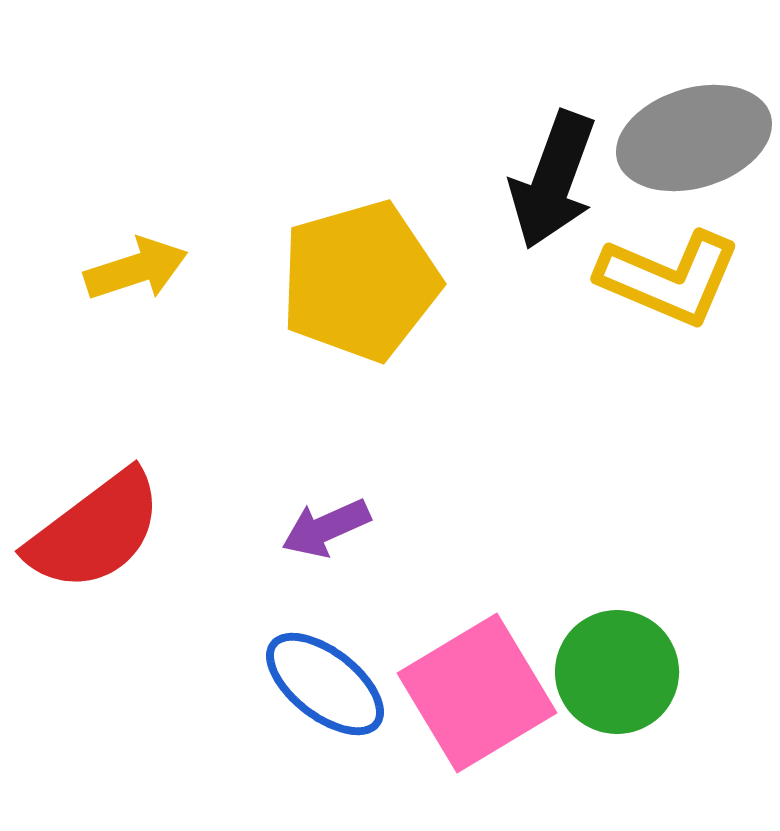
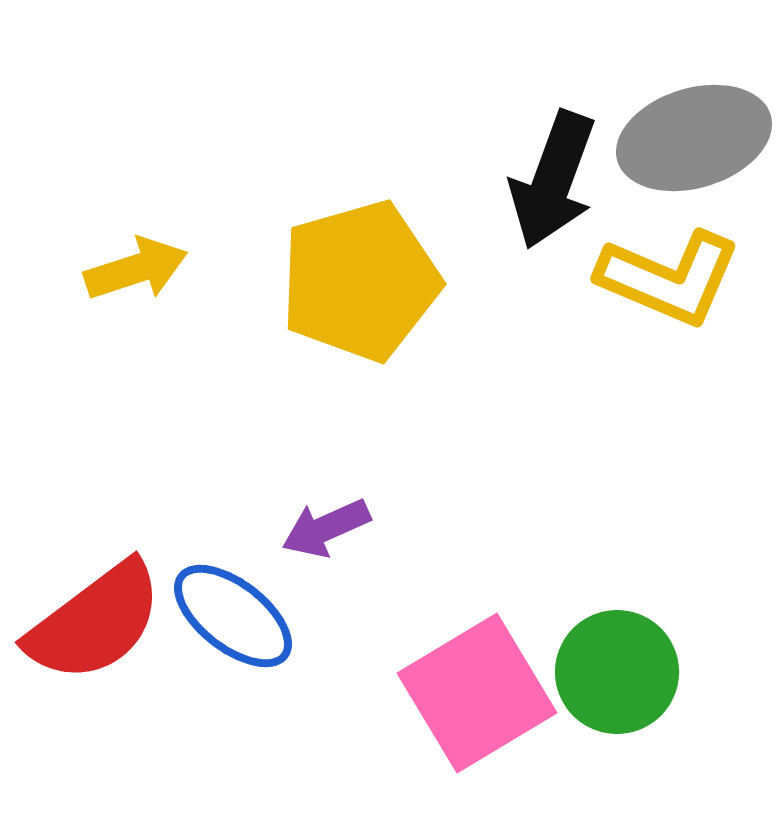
red semicircle: moved 91 px down
blue ellipse: moved 92 px left, 68 px up
